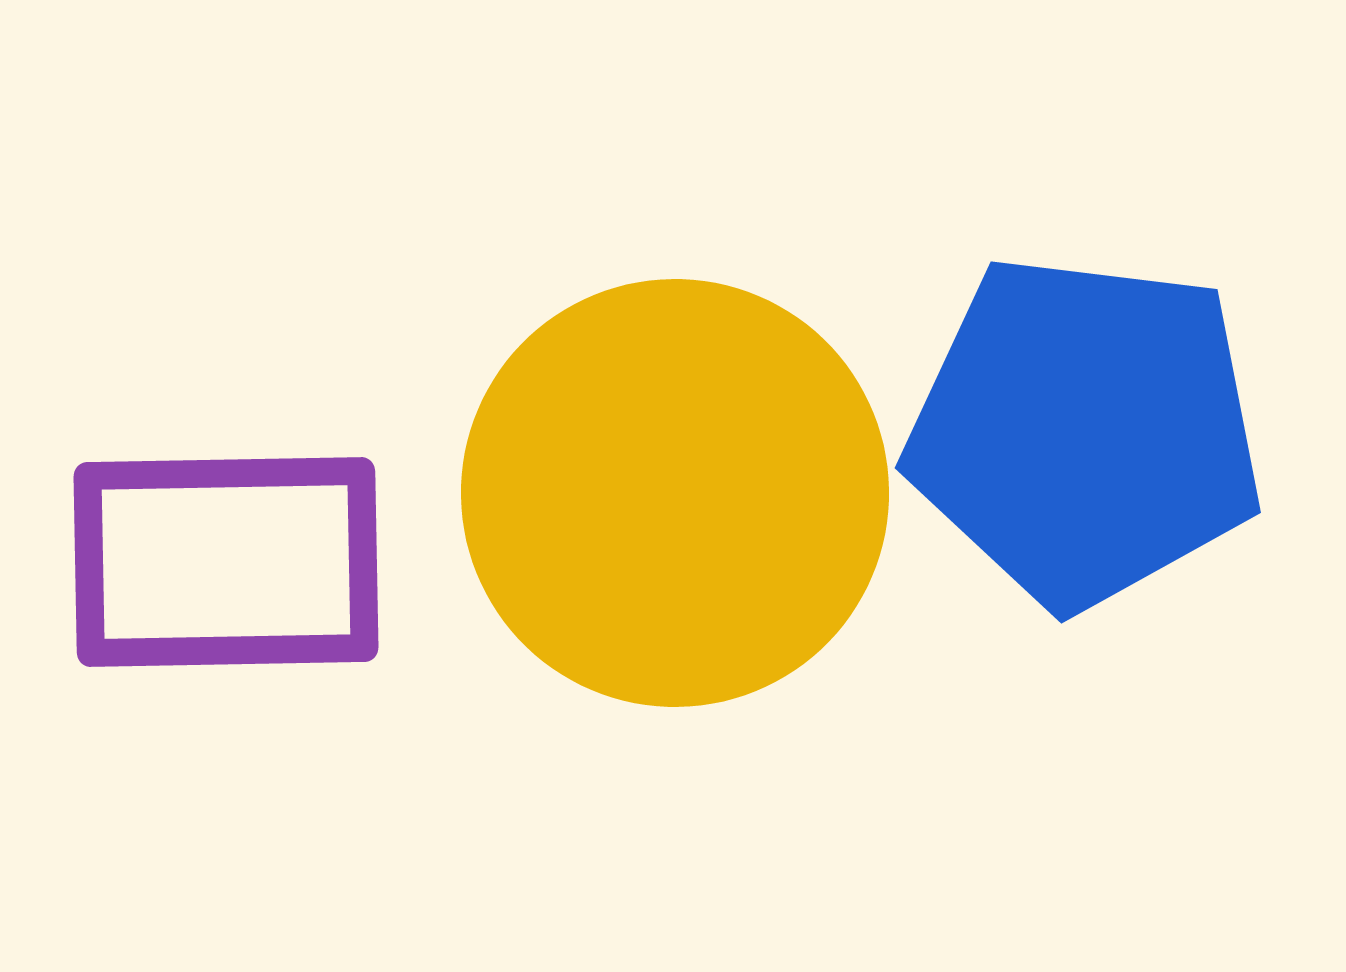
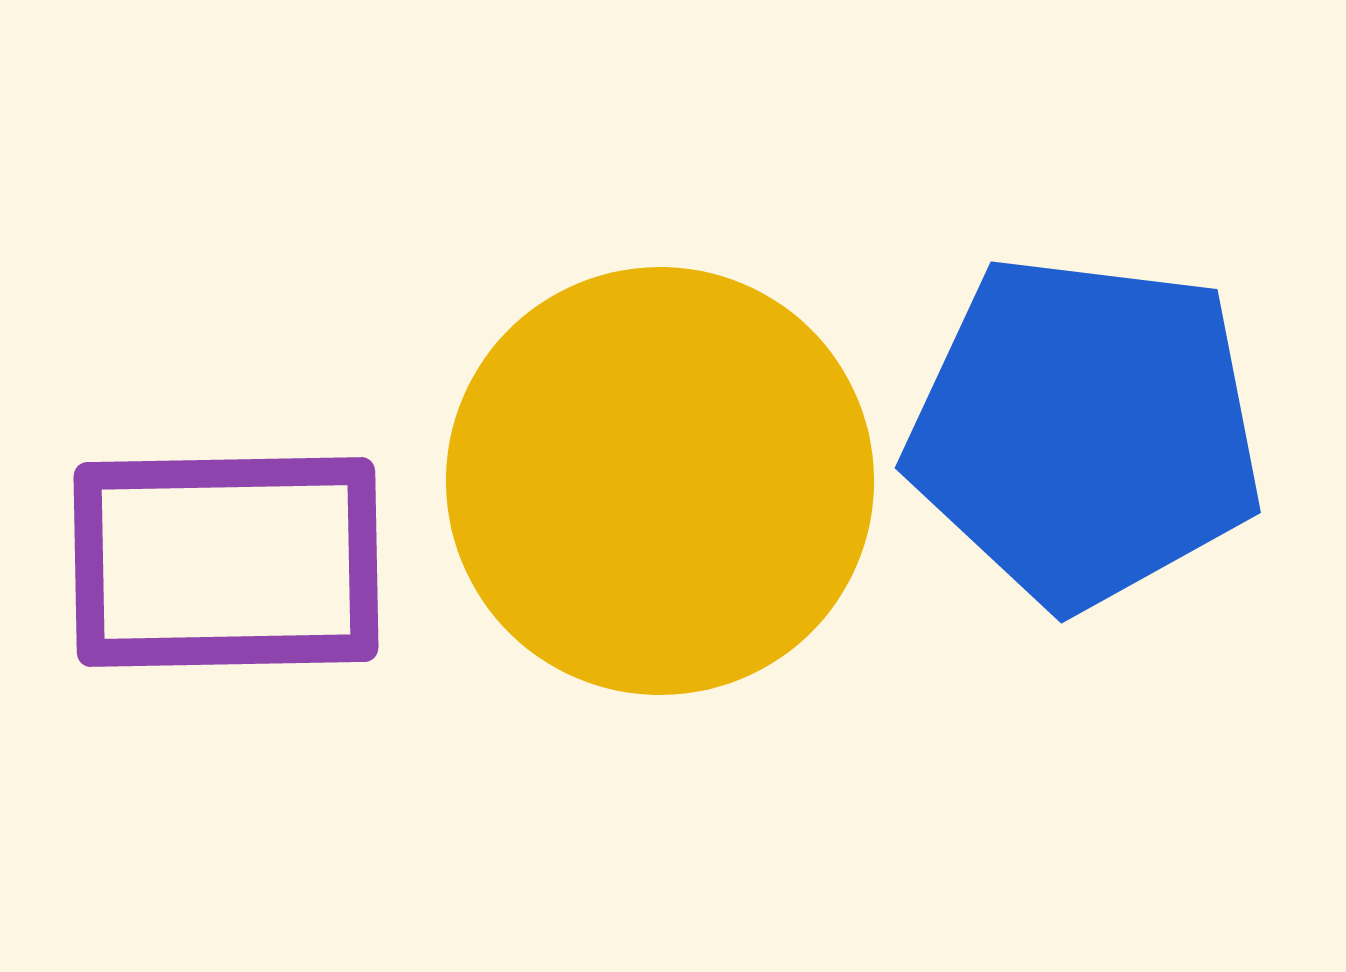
yellow circle: moved 15 px left, 12 px up
